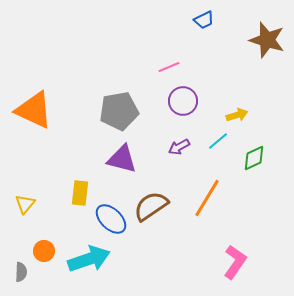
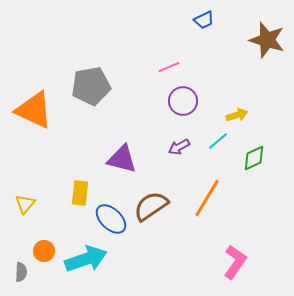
gray pentagon: moved 28 px left, 25 px up
cyan arrow: moved 3 px left
